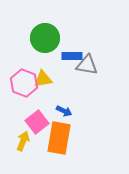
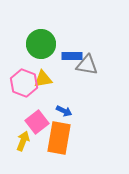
green circle: moved 4 px left, 6 px down
